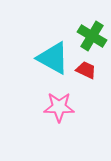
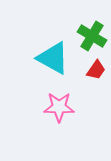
red trapezoid: moved 10 px right; rotated 100 degrees clockwise
